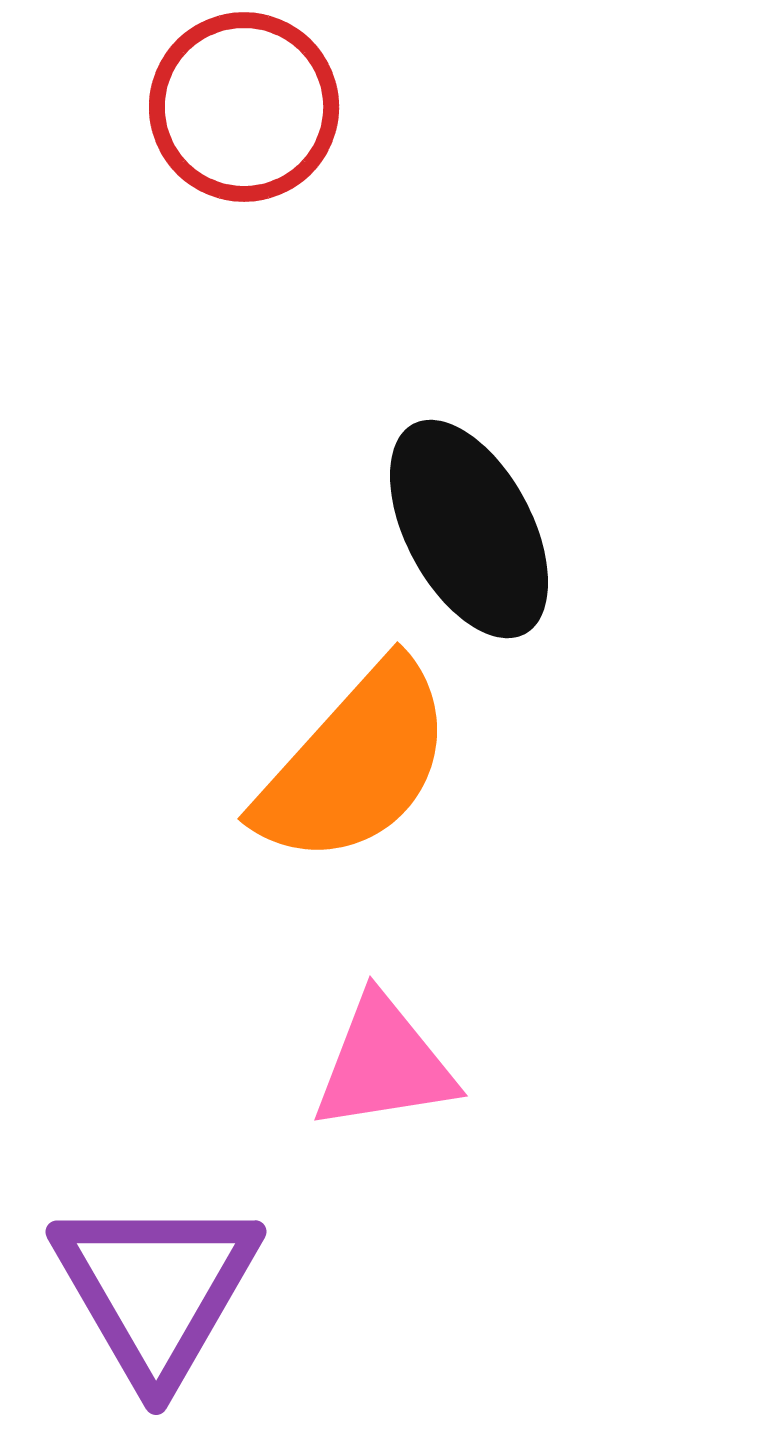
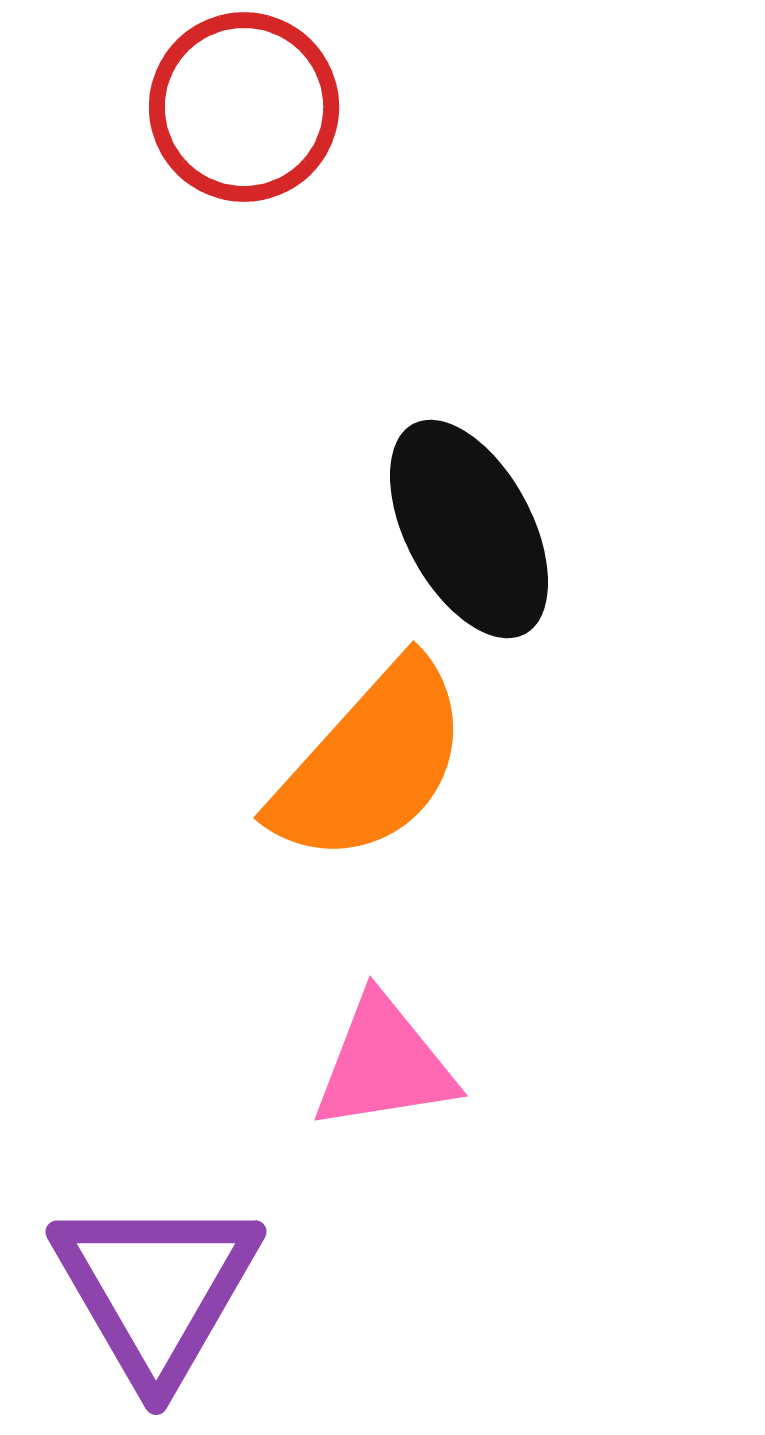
orange semicircle: moved 16 px right, 1 px up
